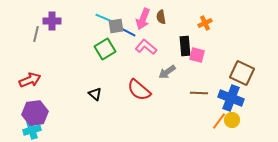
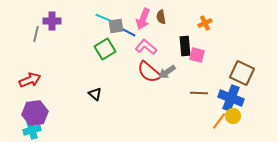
red semicircle: moved 10 px right, 18 px up
yellow circle: moved 1 px right, 4 px up
